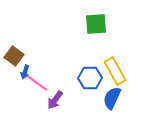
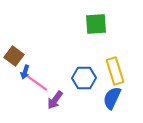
yellow rectangle: rotated 12 degrees clockwise
blue hexagon: moved 6 px left
